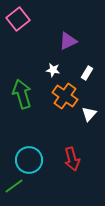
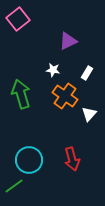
green arrow: moved 1 px left
